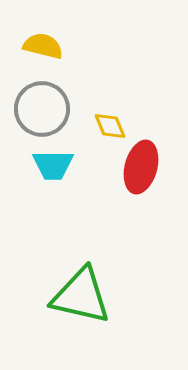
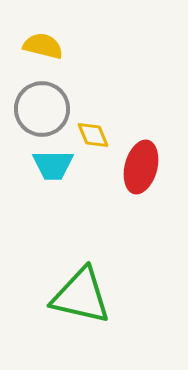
yellow diamond: moved 17 px left, 9 px down
